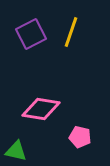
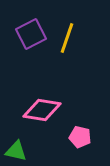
yellow line: moved 4 px left, 6 px down
pink diamond: moved 1 px right, 1 px down
